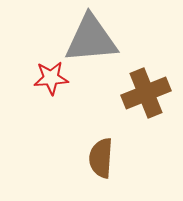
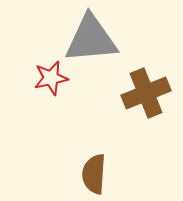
red star: rotated 8 degrees counterclockwise
brown semicircle: moved 7 px left, 16 px down
